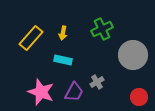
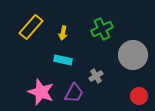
yellow rectangle: moved 11 px up
gray cross: moved 1 px left, 6 px up
purple trapezoid: moved 1 px down
red circle: moved 1 px up
